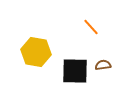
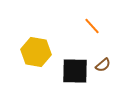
orange line: moved 1 px right, 1 px up
brown semicircle: rotated 147 degrees clockwise
